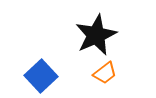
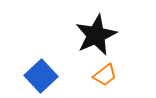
orange trapezoid: moved 2 px down
